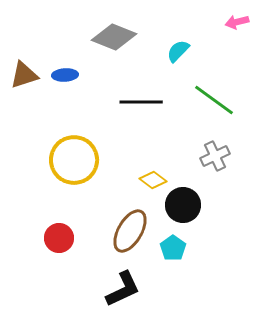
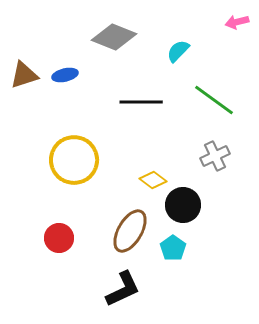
blue ellipse: rotated 10 degrees counterclockwise
